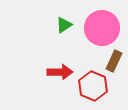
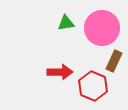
green triangle: moved 2 px right, 2 px up; rotated 24 degrees clockwise
